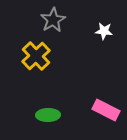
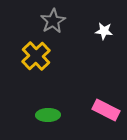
gray star: moved 1 px down
